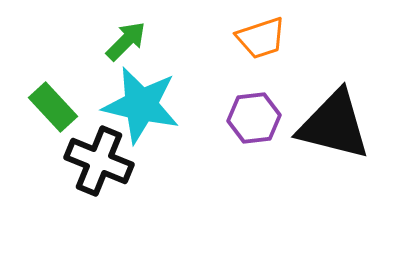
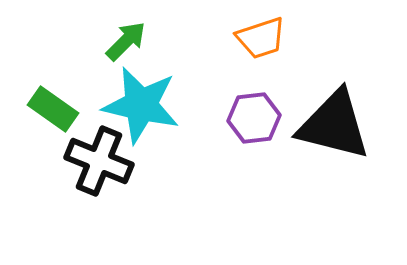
green rectangle: moved 2 px down; rotated 12 degrees counterclockwise
